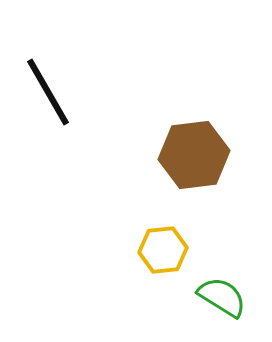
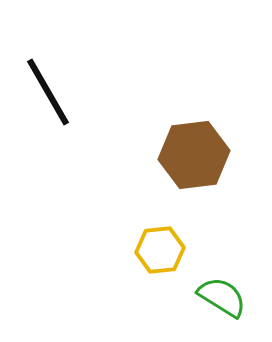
yellow hexagon: moved 3 px left
